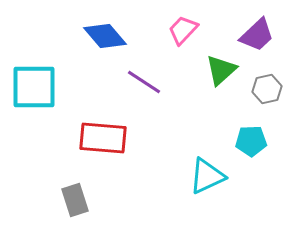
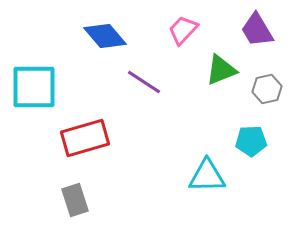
purple trapezoid: moved 5 px up; rotated 102 degrees clockwise
green triangle: rotated 20 degrees clockwise
red rectangle: moved 18 px left; rotated 21 degrees counterclockwise
cyan triangle: rotated 24 degrees clockwise
